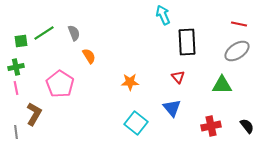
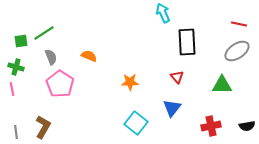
cyan arrow: moved 2 px up
gray semicircle: moved 23 px left, 24 px down
orange semicircle: rotated 35 degrees counterclockwise
green cross: rotated 28 degrees clockwise
red triangle: moved 1 px left
pink line: moved 4 px left, 1 px down
blue triangle: rotated 18 degrees clockwise
brown L-shape: moved 9 px right, 13 px down
black semicircle: rotated 119 degrees clockwise
